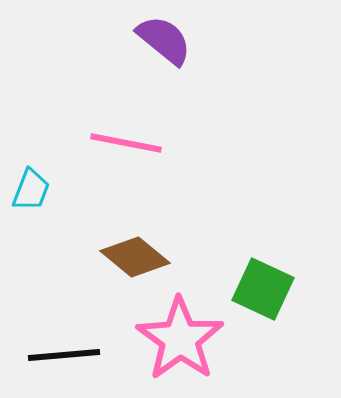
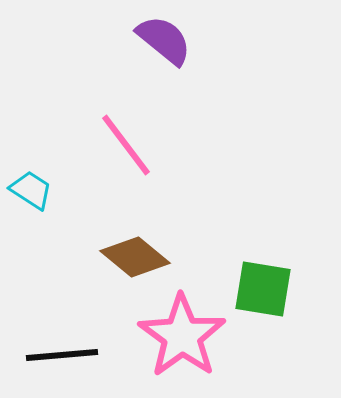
pink line: moved 2 px down; rotated 42 degrees clockwise
cyan trapezoid: rotated 78 degrees counterclockwise
green square: rotated 16 degrees counterclockwise
pink star: moved 2 px right, 3 px up
black line: moved 2 px left
